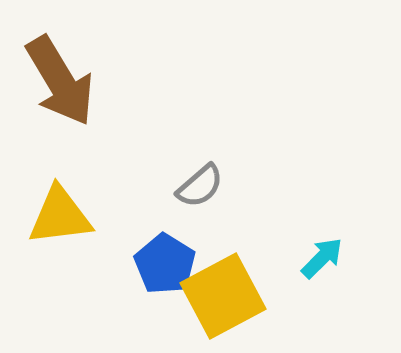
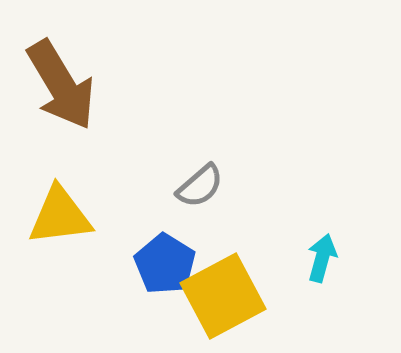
brown arrow: moved 1 px right, 4 px down
cyan arrow: rotated 30 degrees counterclockwise
